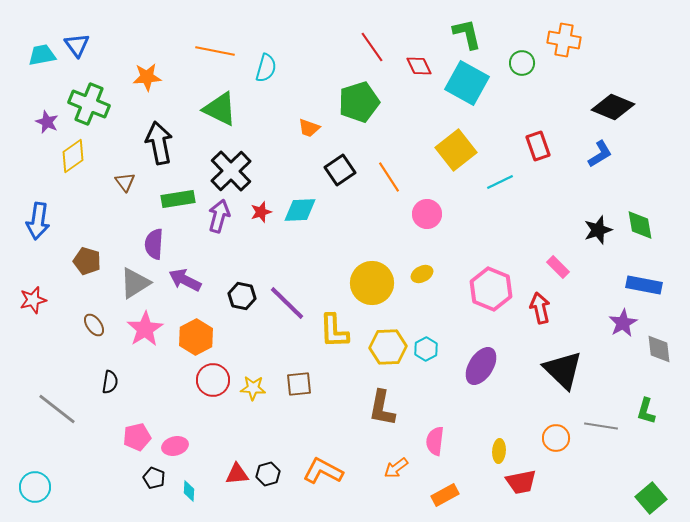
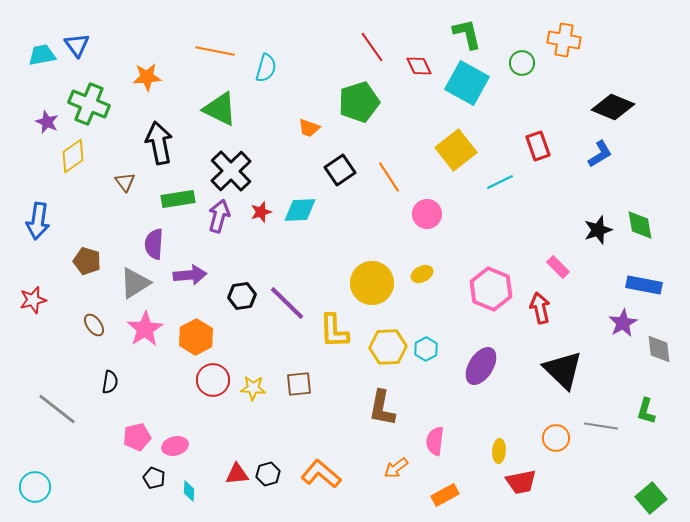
purple arrow at (185, 280): moved 5 px right, 5 px up; rotated 148 degrees clockwise
black hexagon at (242, 296): rotated 20 degrees counterclockwise
orange L-shape at (323, 471): moved 2 px left, 3 px down; rotated 12 degrees clockwise
